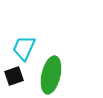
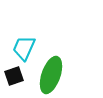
green ellipse: rotated 6 degrees clockwise
